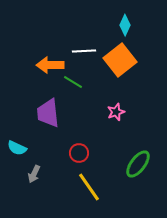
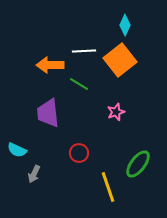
green line: moved 6 px right, 2 px down
cyan semicircle: moved 2 px down
yellow line: moved 19 px right; rotated 16 degrees clockwise
